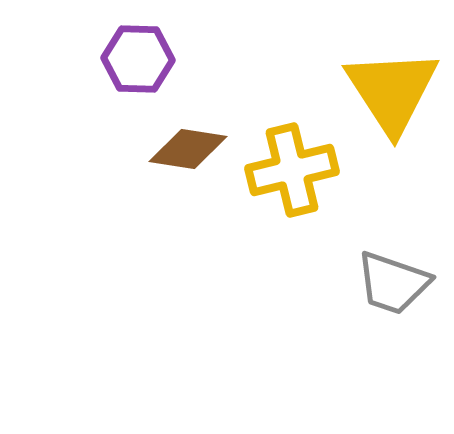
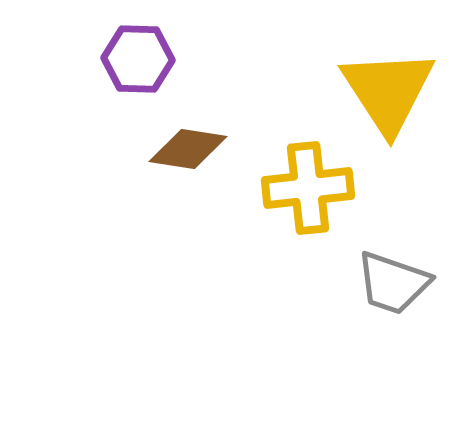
yellow triangle: moved 4 px left
yellow cross: moved 16 px right, 18 px down; rotated 8 degrees clockwise
